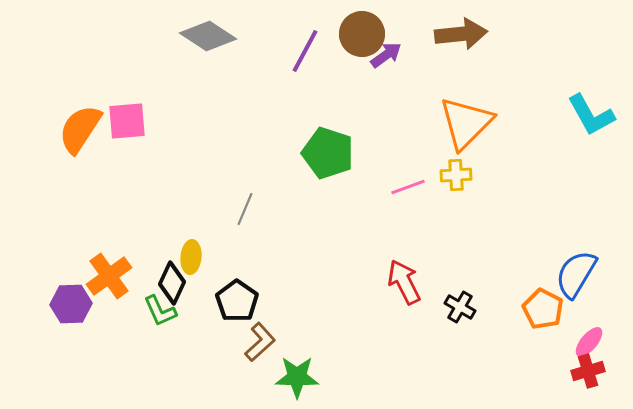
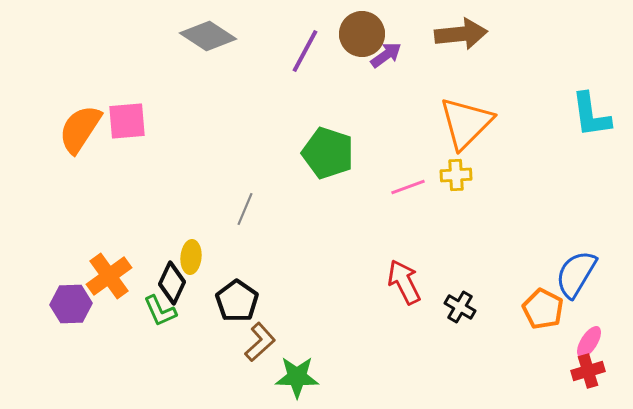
cyan L-shape: rotated 21 degrees clockwise
pink ellipse: rotated 8 degrees counterclockwise
